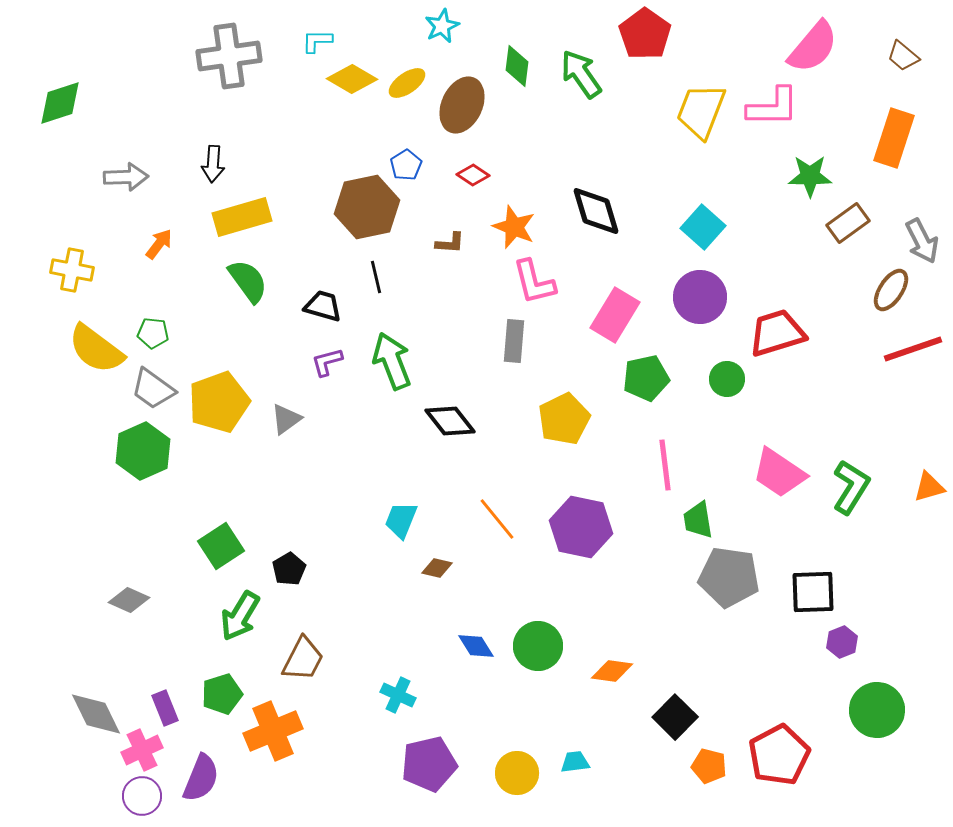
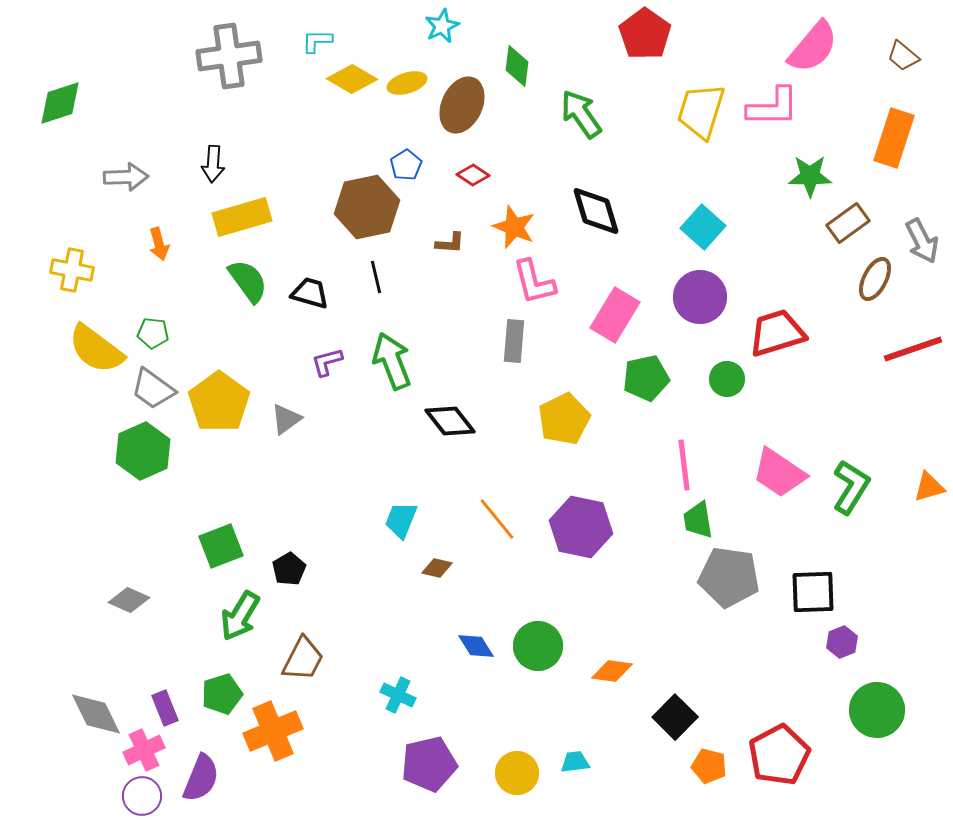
green arrow at (581, 74): moved 40 px down
yellow ellipse at (407, 83): rotated 18 degrees clockwise
yellow trapezoid at (701, 111): rotated 4 degrees counterclockwise
orange arrow at (159, 244): rotated 128 degrees clockwise
brown ellipse at (891, 290): moved 16 px left, 11 px up; rotated 6 degrees counterclockwise
black trapezoid at (323, 306): moved 13 px left, 13 px up
yellow pentagon at (219, 402): rotated 16 degrees counterclockwise
pink line at (665, 465): moved 19 px right
green square at (221, 546): rotated 12 degrees clockwise
pink cross at (142, 750): moved 2 px right
